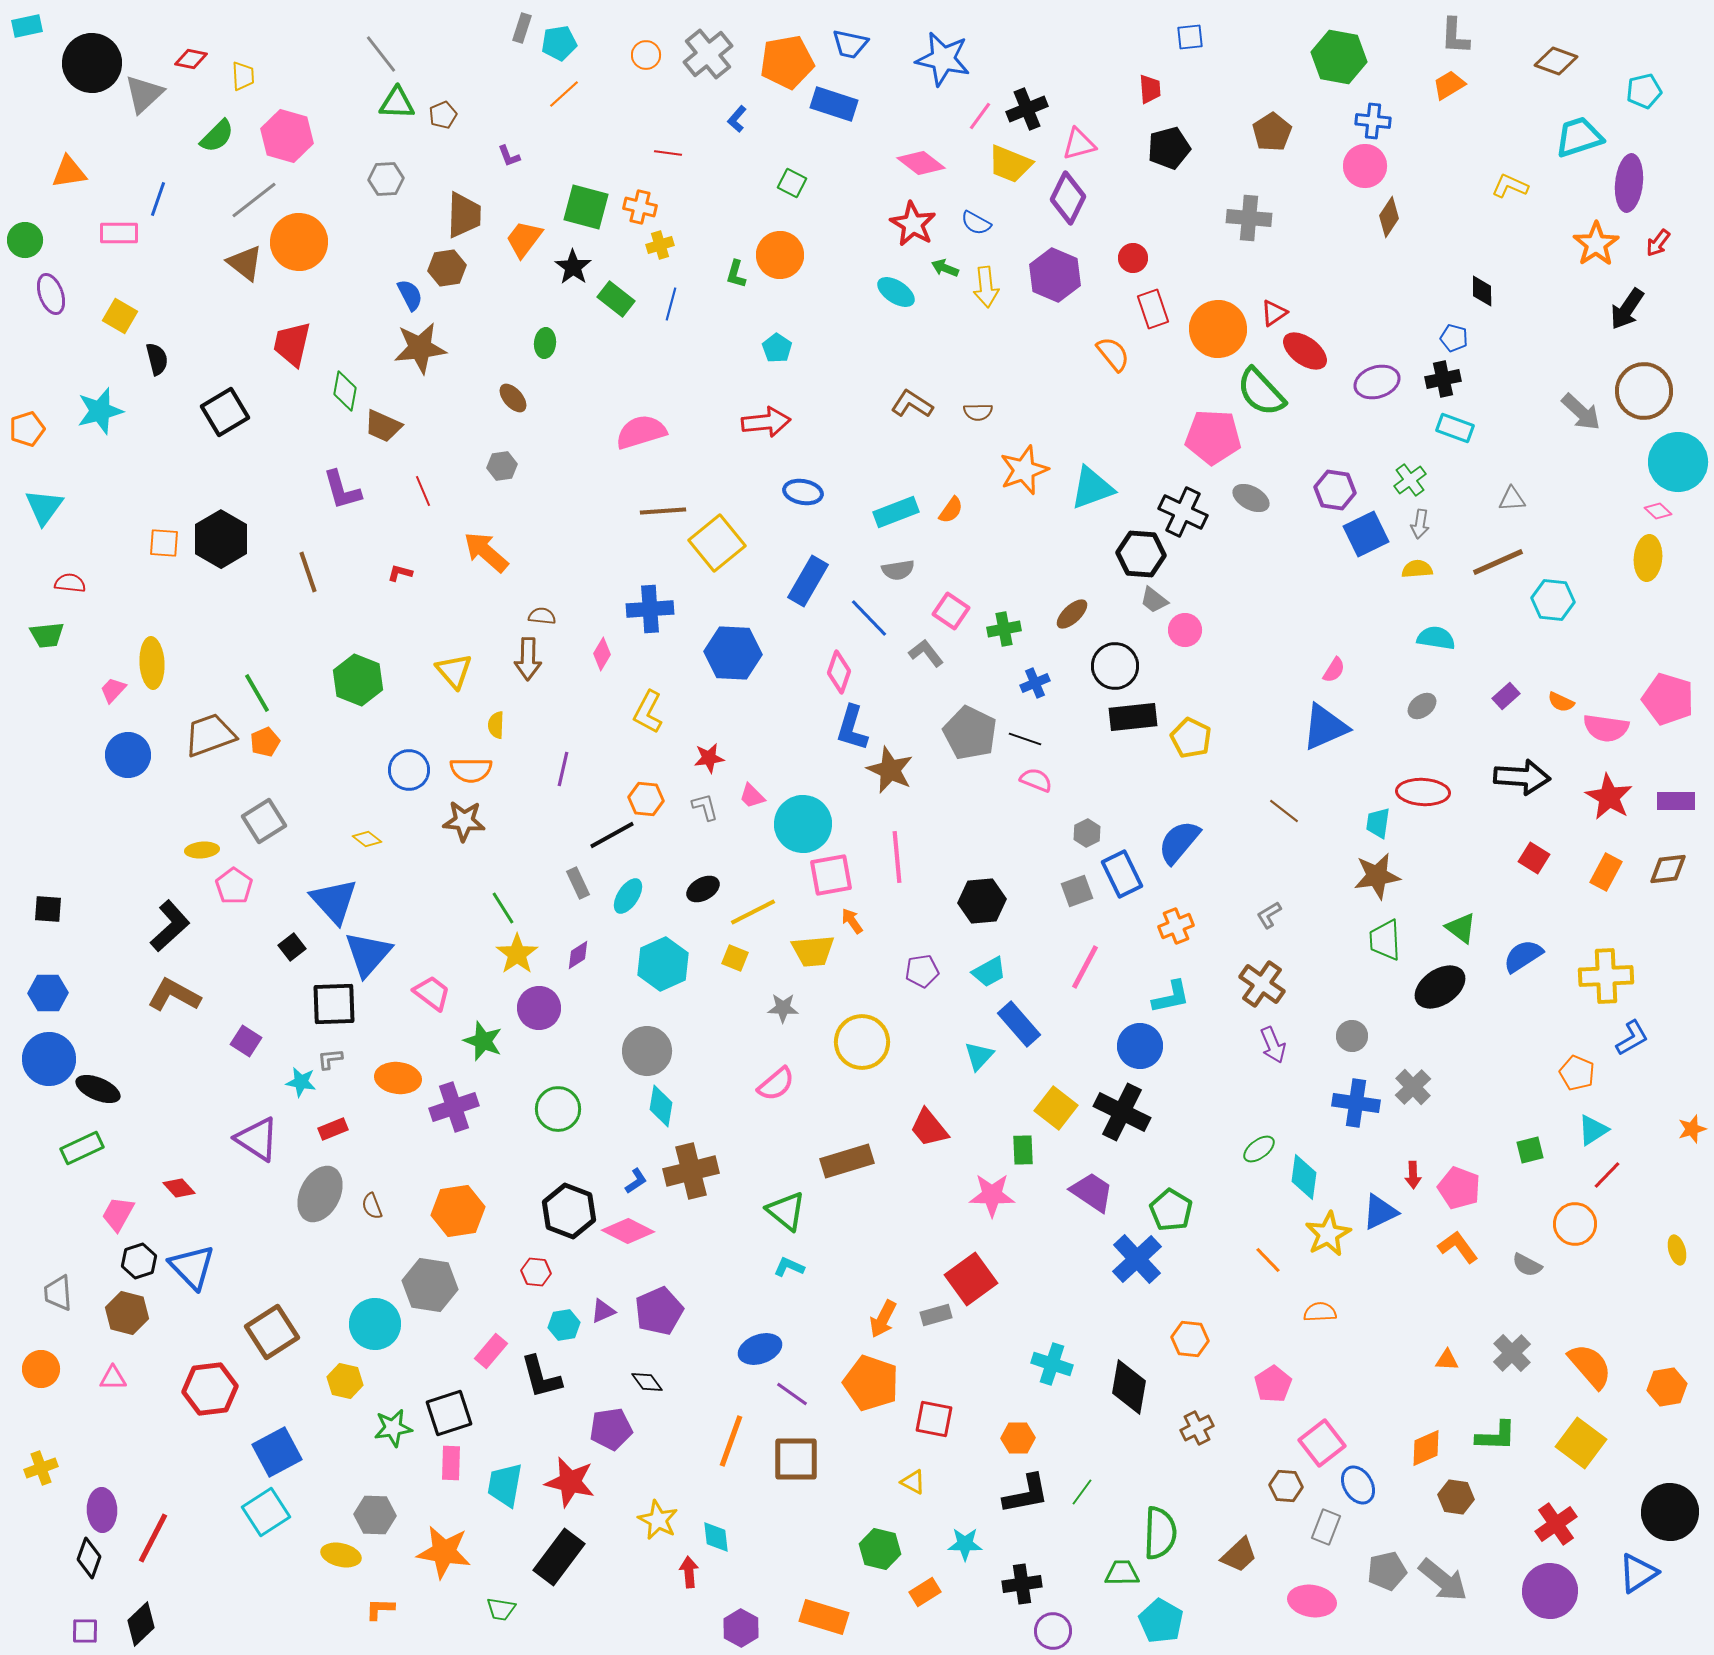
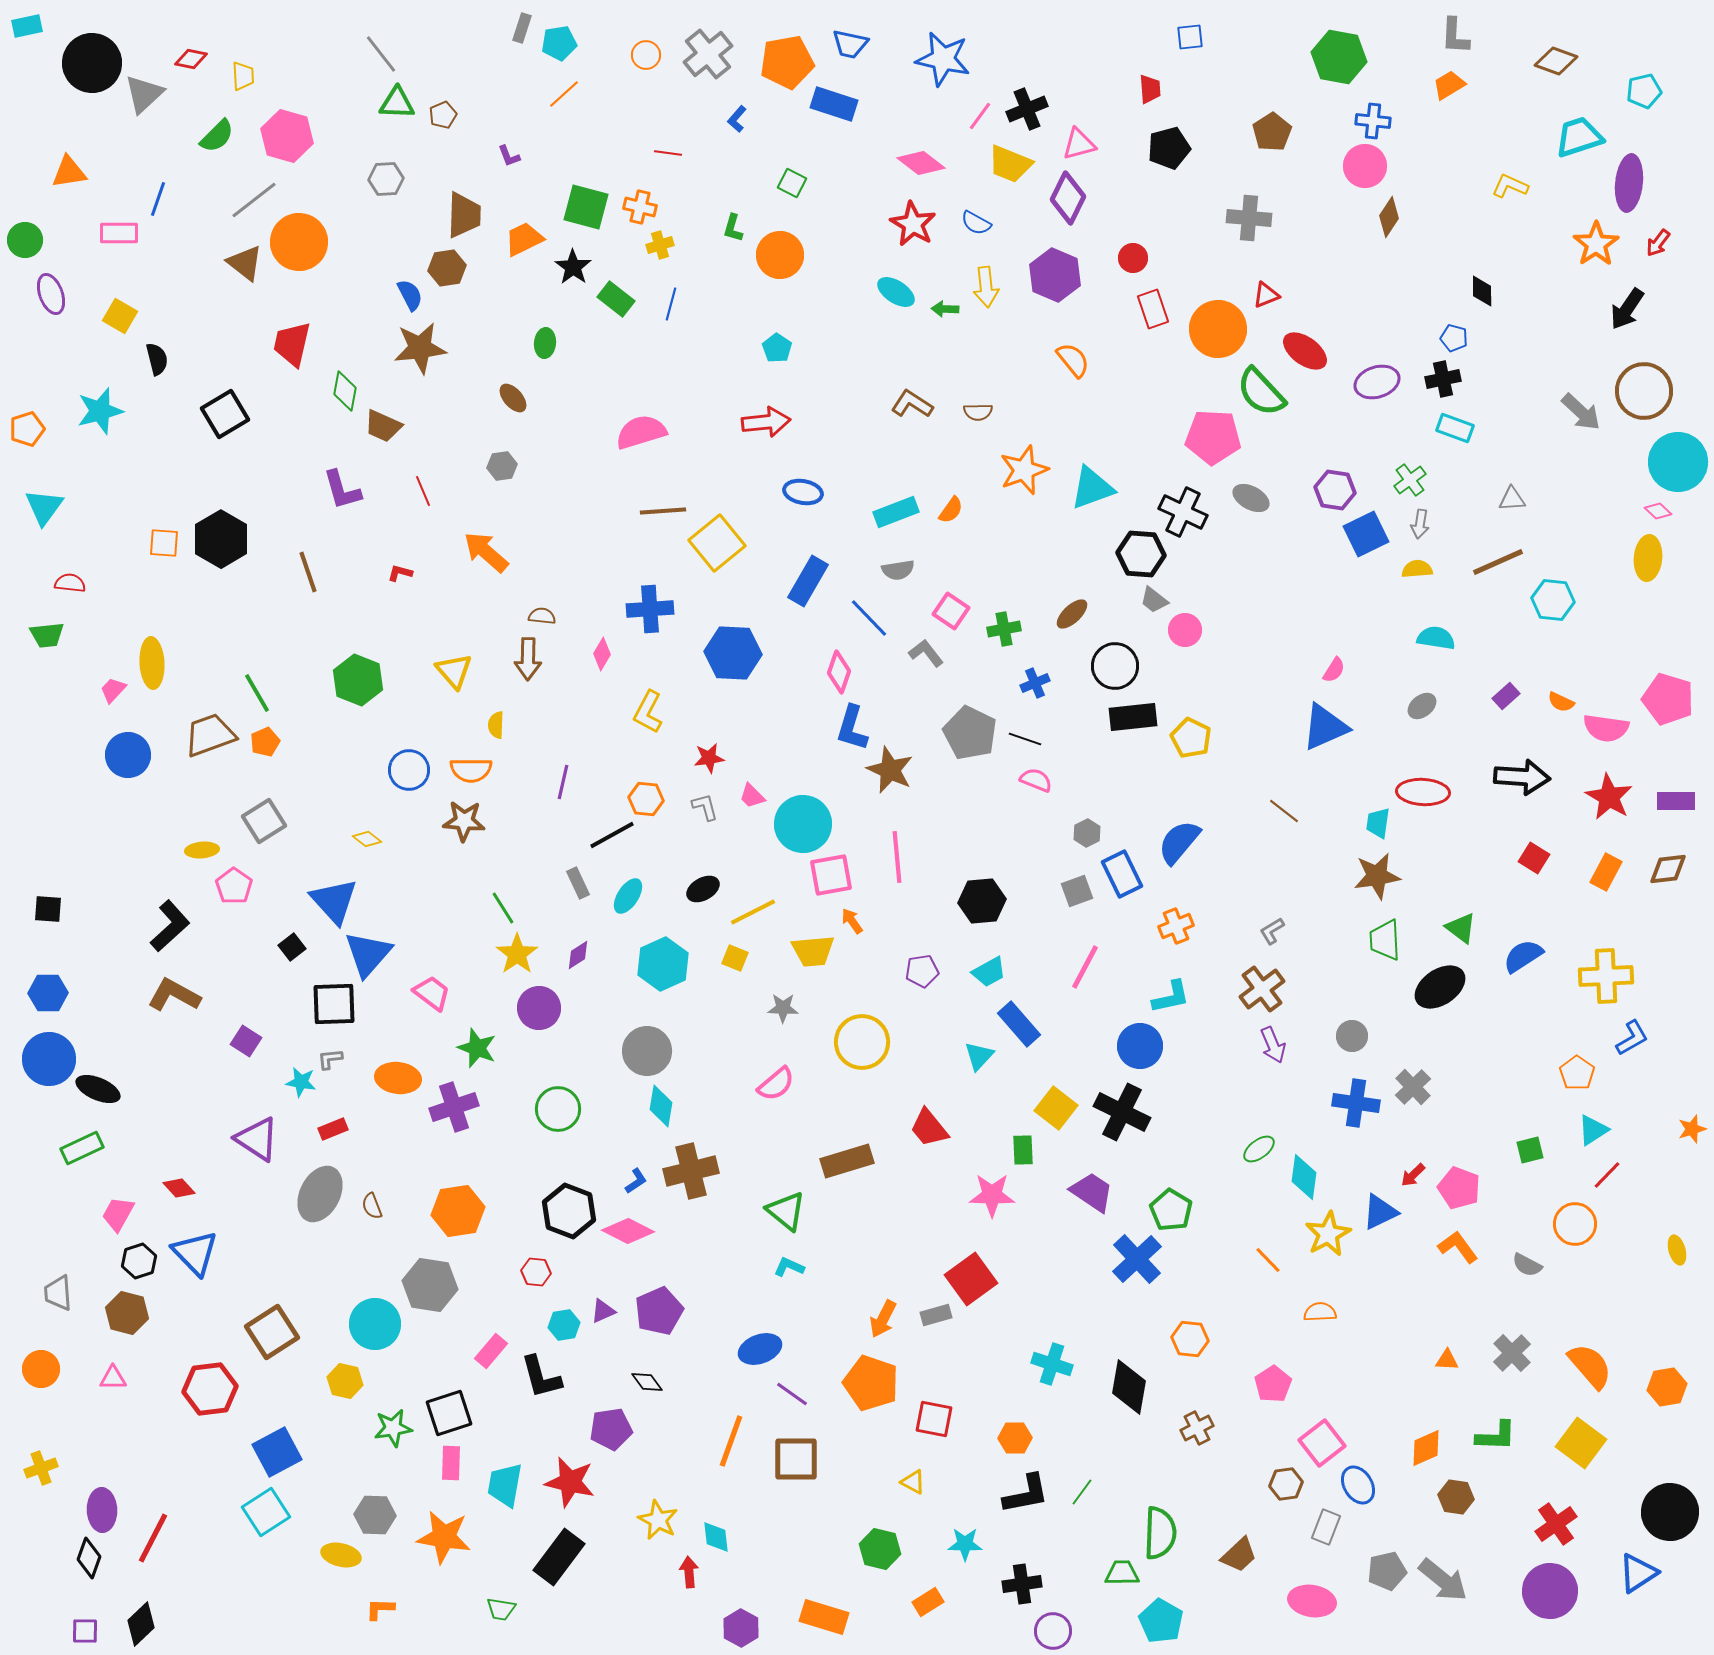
orange trapezoid at (524, 239): rotated 27 degrees clockwise
green arrow at (945, 268): moved 41 px down; rotated 20 degrees counterclockwise
green L-shape at (736, 274): moved 3 px left, 46 px up
red triangle at (1274, 313): moved 8 px left, 18 px up; rotated 12 degrees clockwise
orange semicircle at (1113, 354): moved 40 px left, 6 px down
black square at (225, 412): moved 2 px down
purple line at (563, 769): moved 13 px down
gray L-shape at (1269, 915): moved 3 px right, 16 px down
brown cross at (1262, 984): moved 5 px down; rotated 18 degrees clockwise
green star at (483, 1041): moved 6 px left, 7 px down
orange pentagon at (1577, 1073): rotated 12 degrees clockwise
red arrow at (1413, 1175): rotated 48 degrees clockwise
blue triangle at (192, 1267): moved 3 px right, 14 px up
orange hexagon at (1018, 1438): moved 3 px left
brown hexagon at (1286, 1486): moved 2 px up; rotated 12 degrees counterclockwise
orange star at (444, 1552): moved 15 px up
orange rectangle at (925, 1592): moved 3 px right, 10 px down
